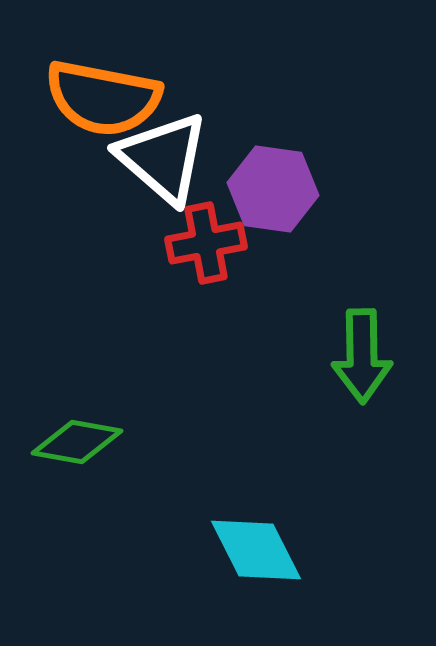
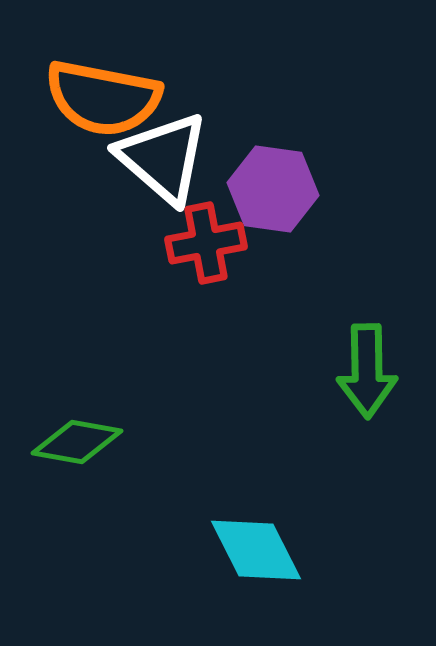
green arrow: moved 5 px right, 15 px down
